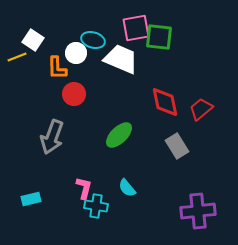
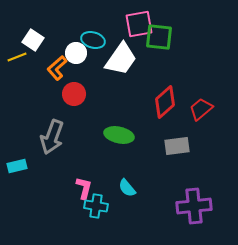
pink square: moved 3 px right, 4 px up
white trapezoid: rotated 102 degrees clockwise
orange L-shape: rotated 50 degrees clockwise
red diamond: rotated 60 degrees clockwise
green ellipse: rotated 56 degrees clockwise
gray rectangle: rotated 65 degrees counterclockwise
cyan rectangle: moved 14 px left, 33 px up
purple cross: moved 4 px left, 5 px up
